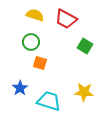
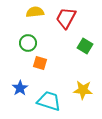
yellow semicircle: moved 3 px up; rotated 24 degrees counterclockwise
red trapezoid: moved 1 px up; rotated 90 degrees clockwise
green circle: moved 3 px left, 1 px down
yellow star: moved 1 px left, 2 px up
